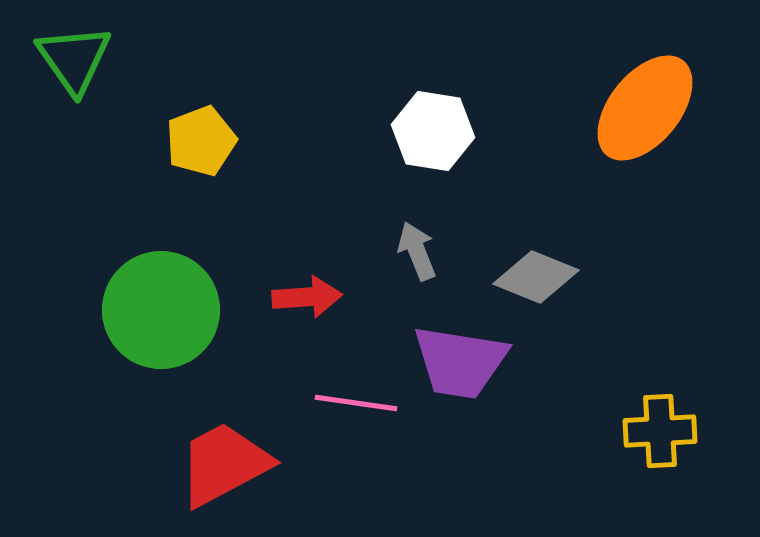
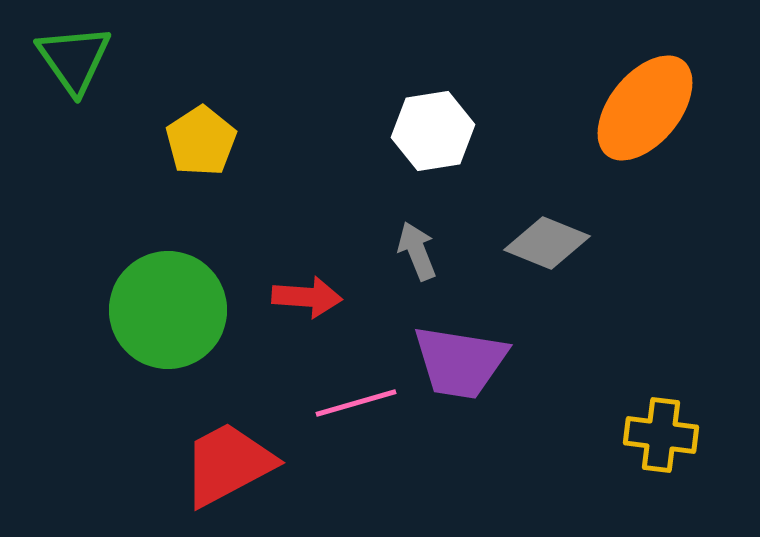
white hexagon: rotated 18 degrees counterclockwise
yellow pentagon: rotated 12 degrees counterclockwise
gray diamond: moved 11 px right, 34 px up
red arrow: rotated 8 degrees clockwise
green circle: moved 7 px right
pink line: rotated 24 degrees counterclockwise
yellow cross: moved 1 px right, 4 px down; rotated 10 degrees clockwise
red trapezoid: moved 4 px right
